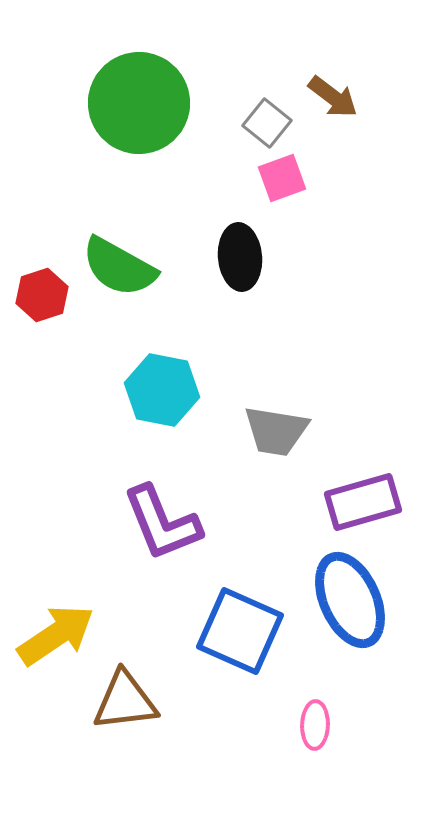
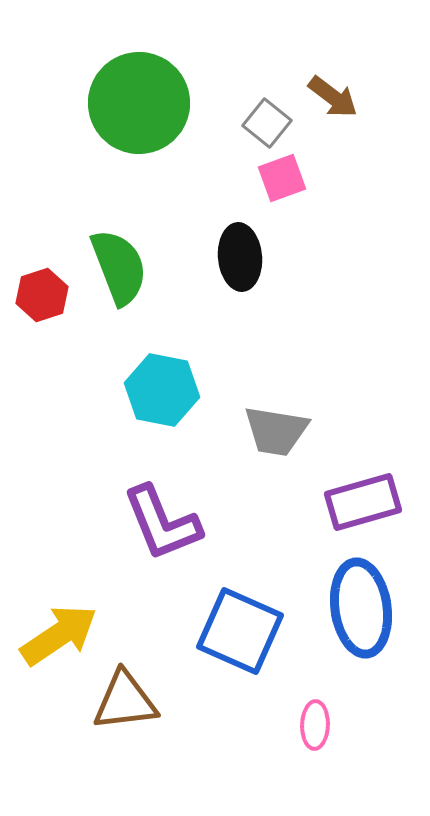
green semicircle: rotated 140 degrees counterclockwise
blue ellipse: moved 11 px right, 8 px down; rotated 16 degrees clockwise
yellow arrow: moved 3 px right
